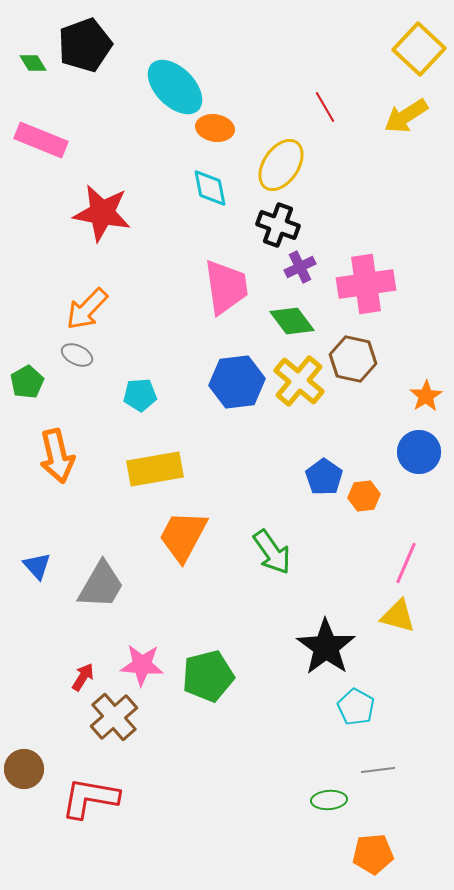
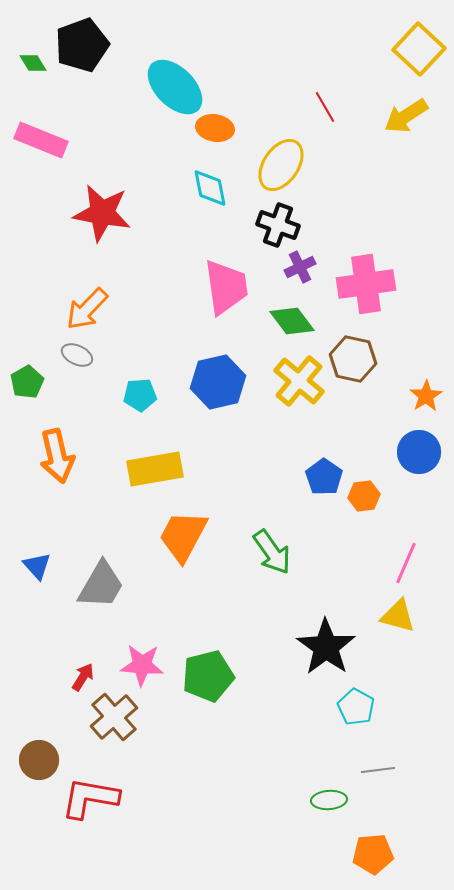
black pentagon at (85, 45): moved 3 px left
blue hexagon at (237, 382): moved 19 px left; rotated 6 degrees counterclockwise
brown circle at (24, 769): moved 15 px right, 9 px up
